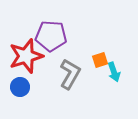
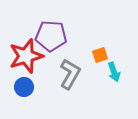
orange square: moved 5 px up
blue circle: moved 4 px right
